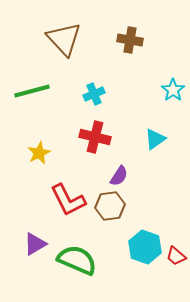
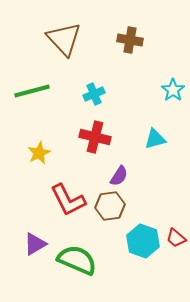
cyan triangle: rotated 20 degrees clockwise
cyan hexagon: moved 2 px left, 6 px up
red trapezoid: moved 18 px up
